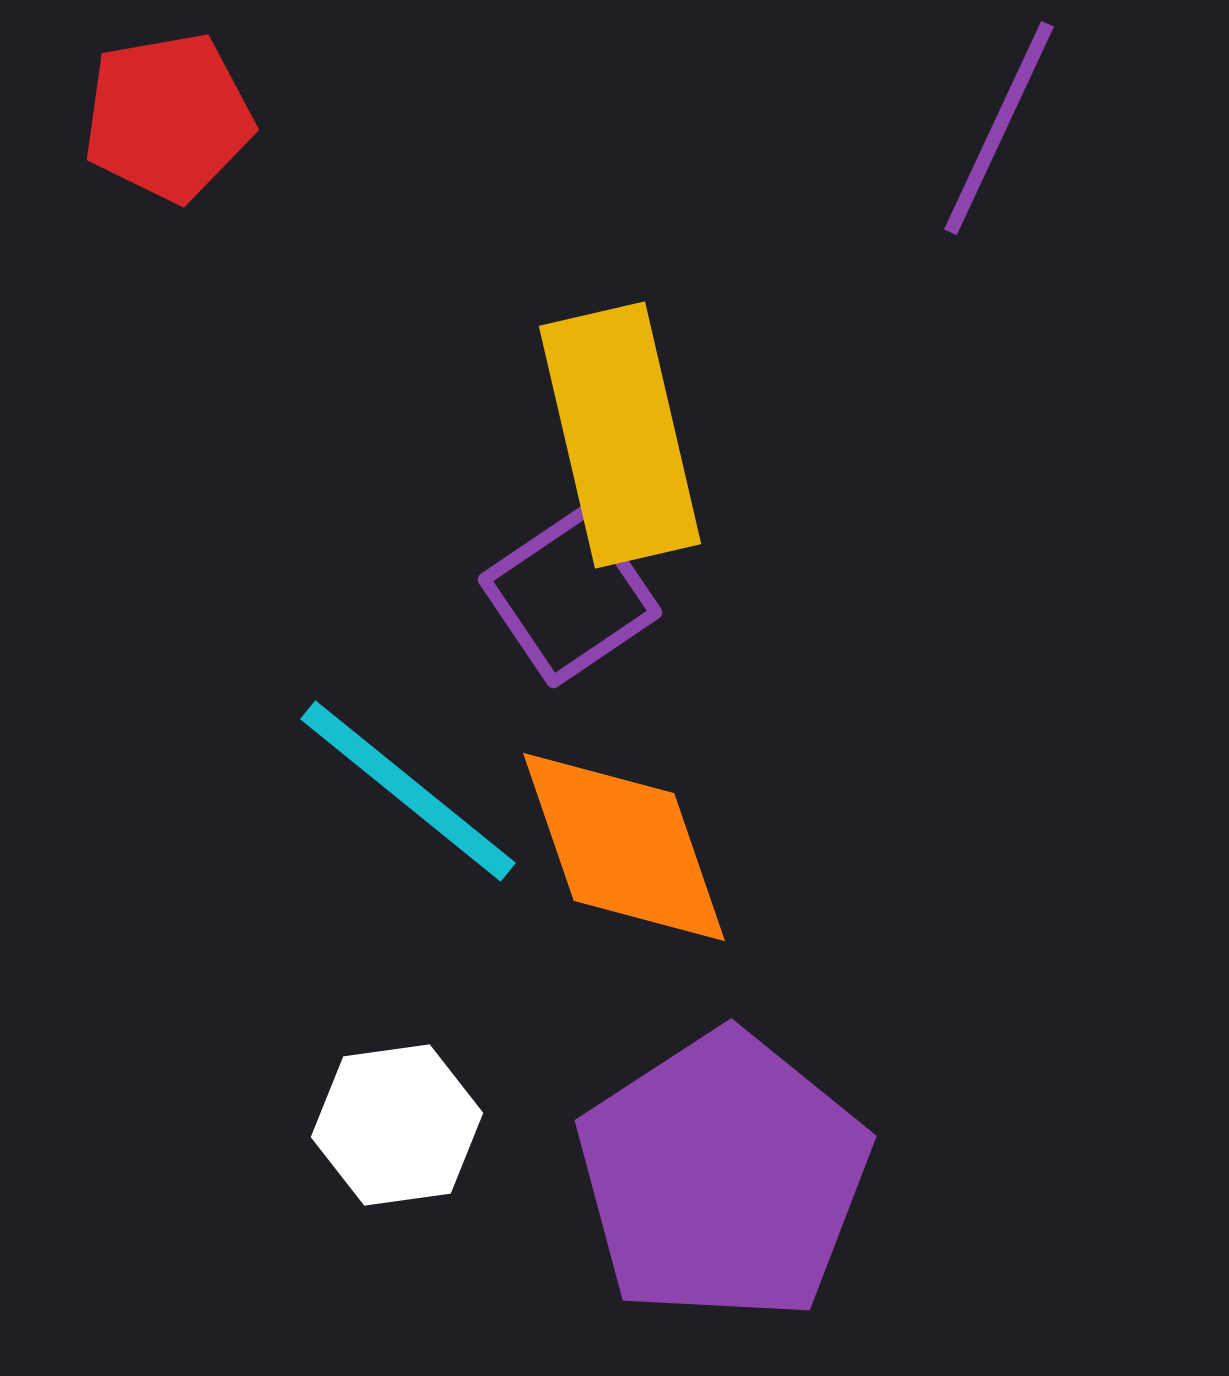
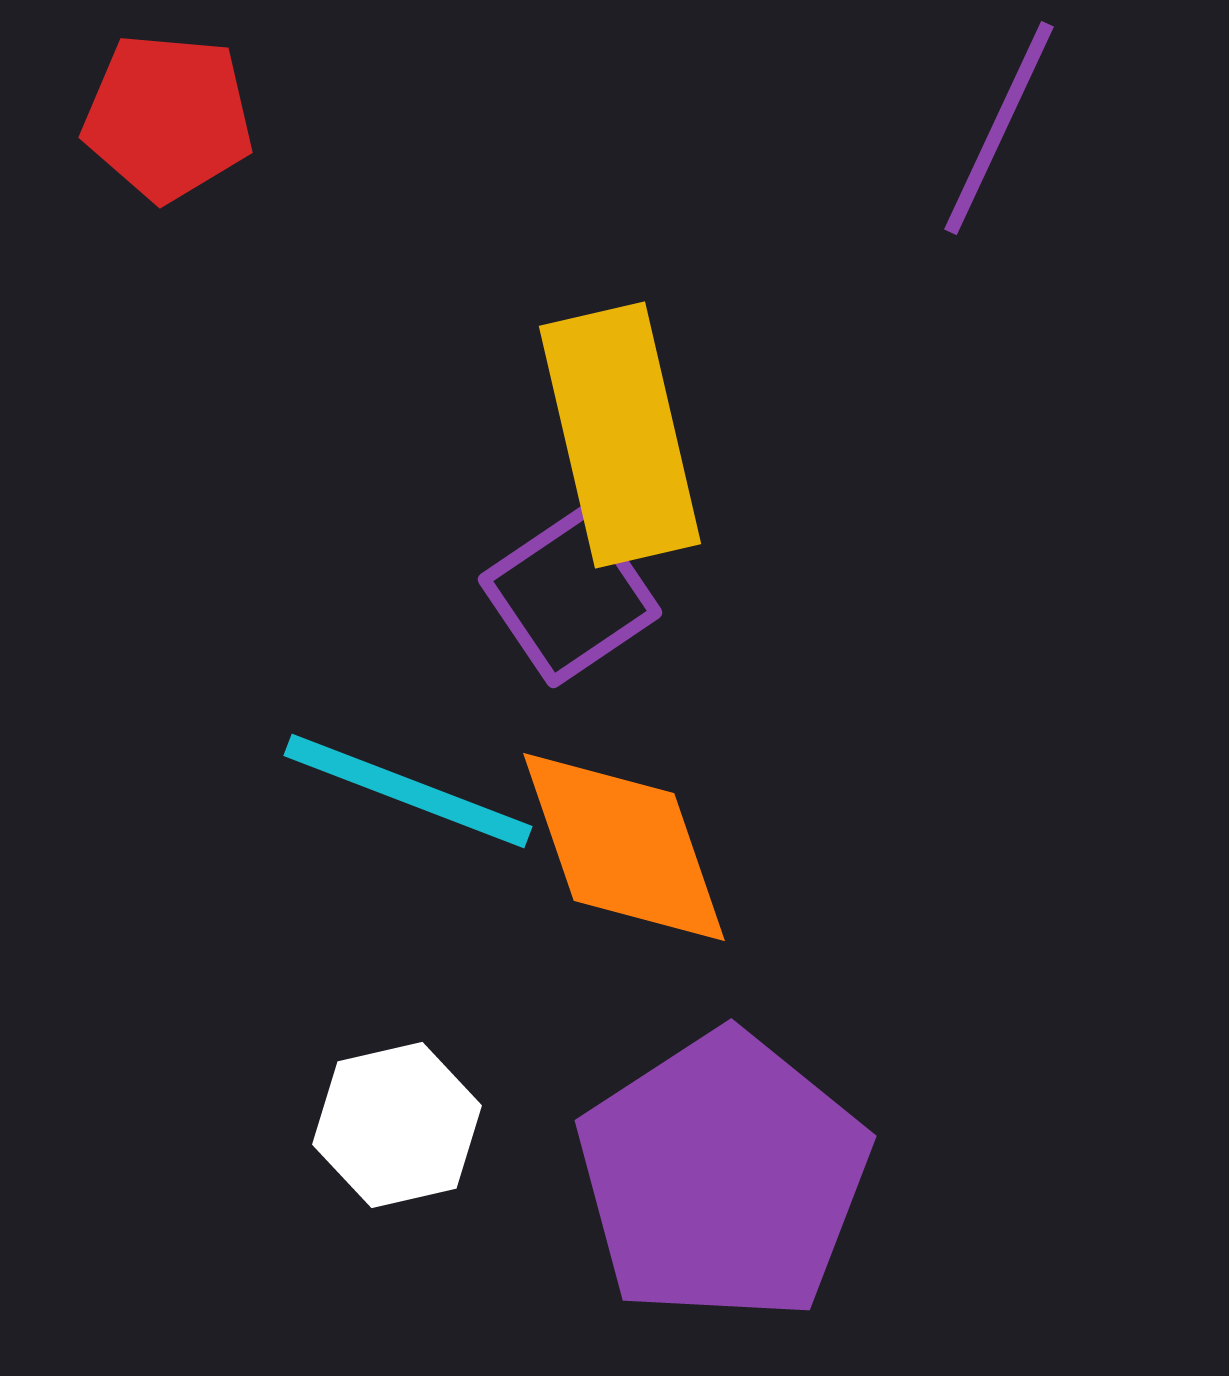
red pentagon: rotated 15 degrees clockwise
cyan line: rotated 18 degrees counterclockwise
white hexagon: rotated 5 degrees counterclockwise
